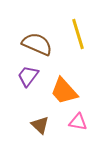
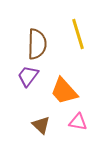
brown semicircle: rotated 68 degrees clockwise
brown triangle: moved 1 px right
